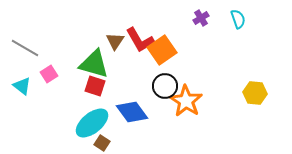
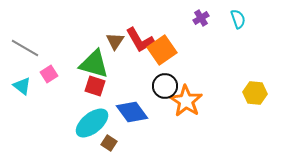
brown square: moved 7 px right
